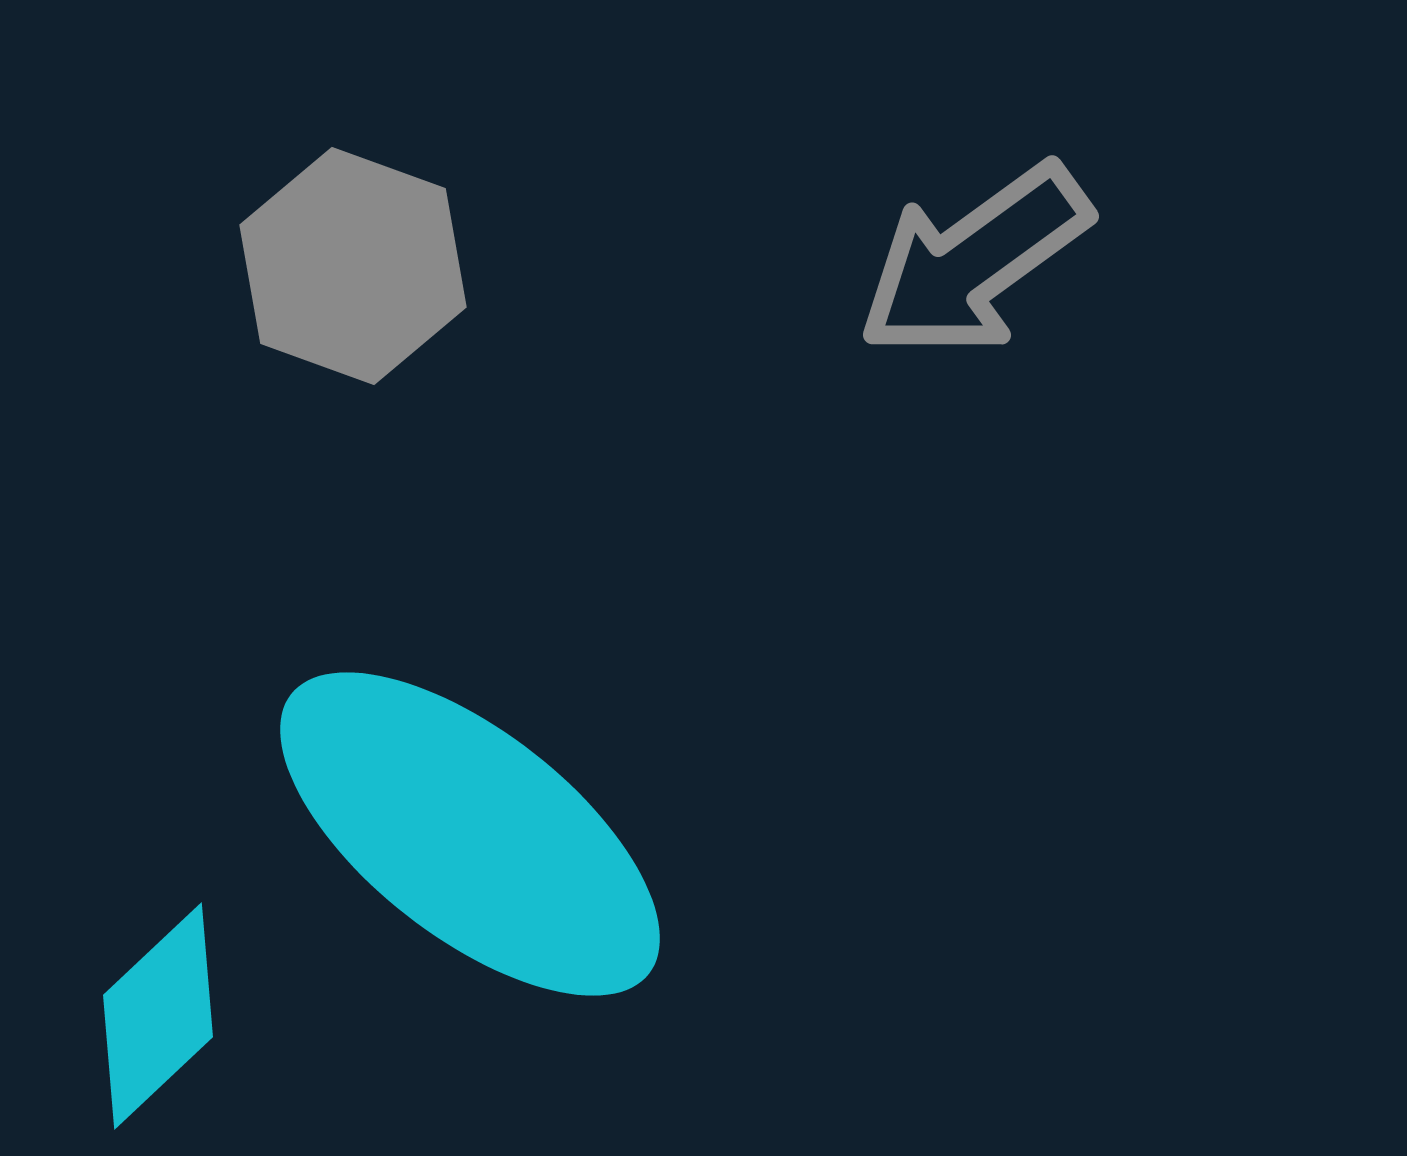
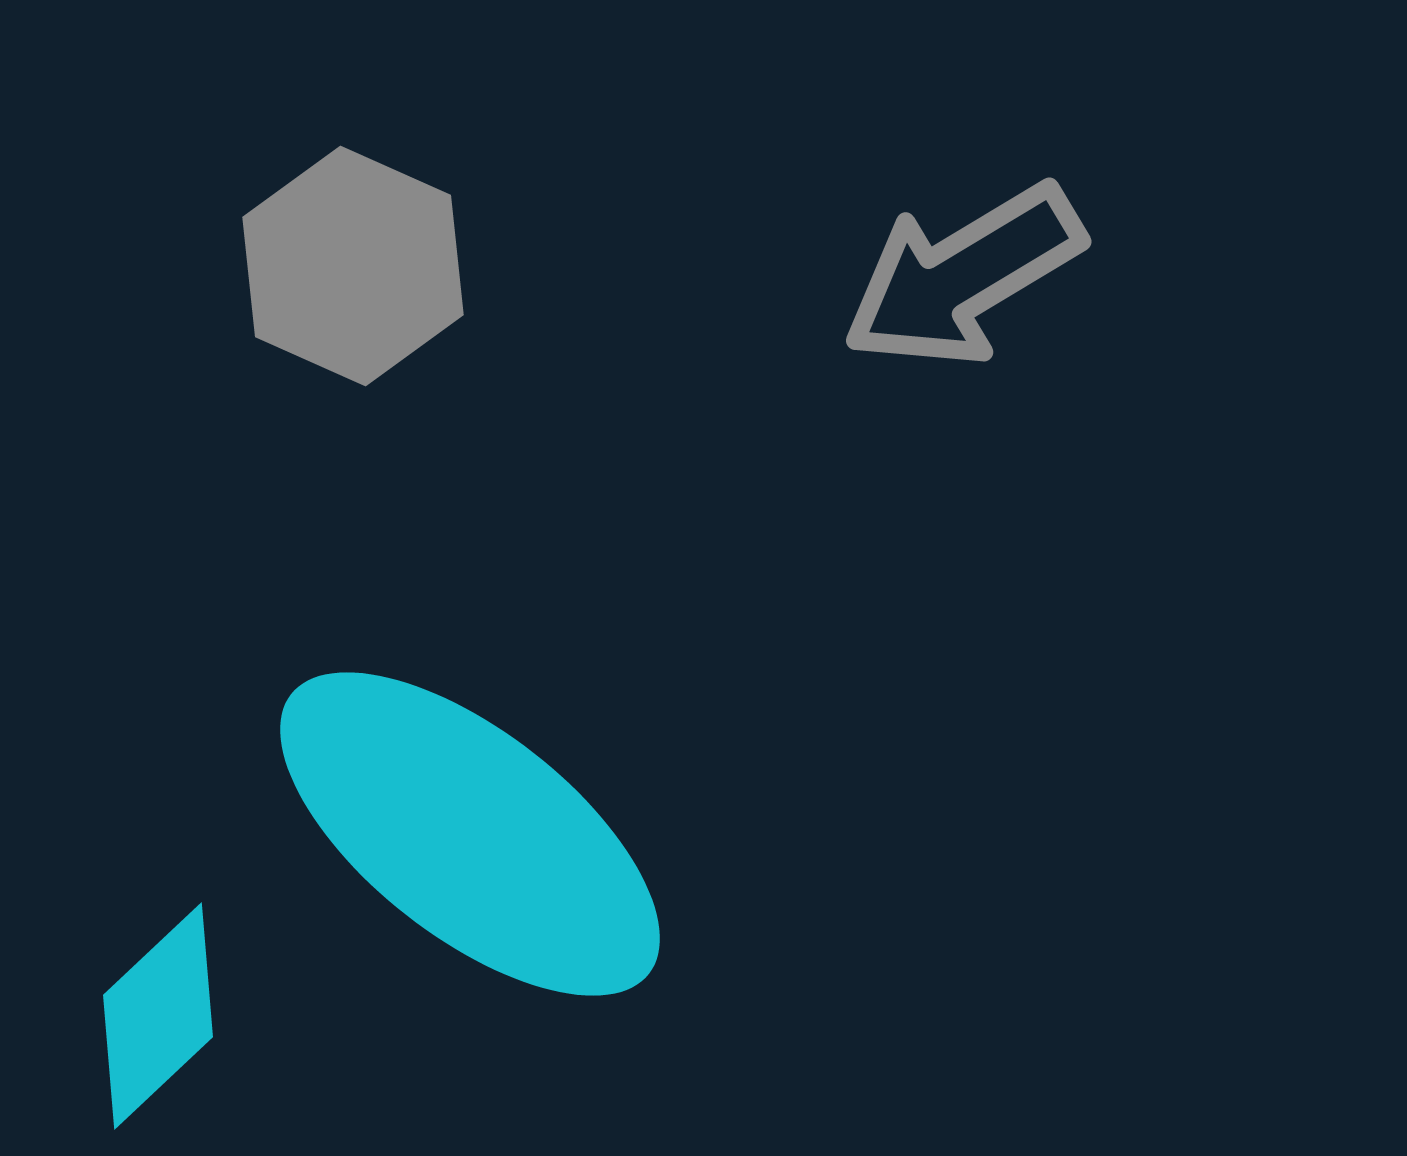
gray arrow: moved 11 px left, 15 px down; rotated 5 degrees clockwise
gray hexagon: rotated 4 degrees clockwise
